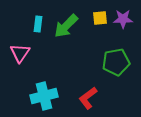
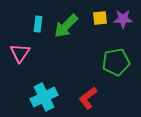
cyan cross: moved 1 px down; rotated 12 degrees counterclockwise
